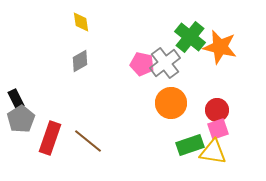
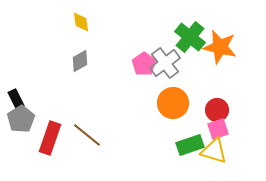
pink pentagon: moved 2 px right; rotated 25 degrees clockwise
orange circle: moved 2 px right
brown line: moved 1 px left, 6 px up
yellow triangle: moved 1 px right, 1 px up; rotated 8 degrees clockwise
